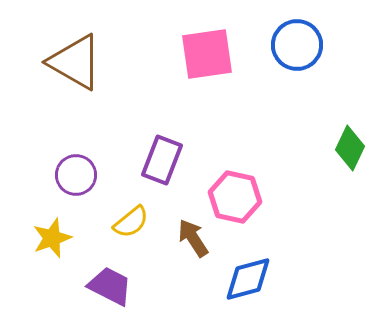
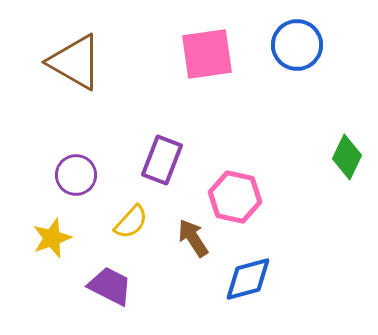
green diamond: moved 3 px left, 9 px down
yellow semicircle: rotated 9 degrees counterclockwise
